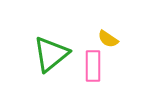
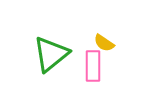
yellow semicircle: moved 4 px left, 4 px down
